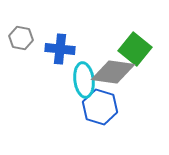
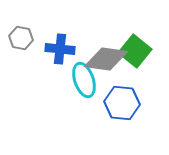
green square: moved 2 px down
gray diamond: moved 7 px left, 13 px up
cyan ellipse: rotated 12 degrees counterclockwise
blue hexagon: moved 22 px right, 4 px up; rotated 12 degrees counterclockwise
